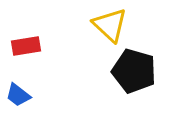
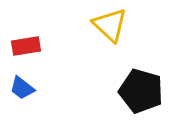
black pentagon: moved 7 px right, 20 px down
blue trapezoid: moved 4 px right, 7 px up
